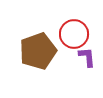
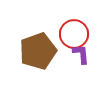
purple L-shape: moved 6 px left, 3 px up
